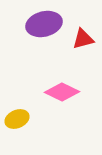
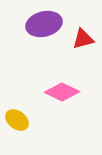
yellow ellipse: moved 1 px down; rotated 60 degrees clockwise
